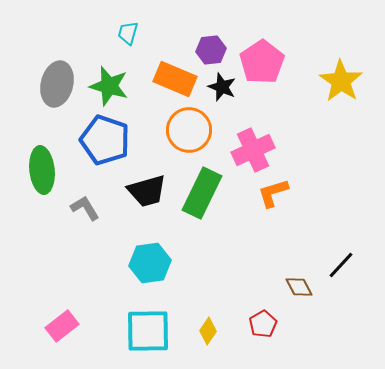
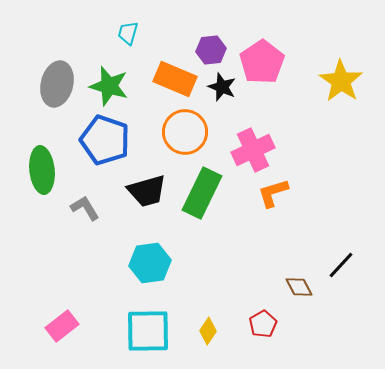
orange circle: moved 4 px left, 2 px down
